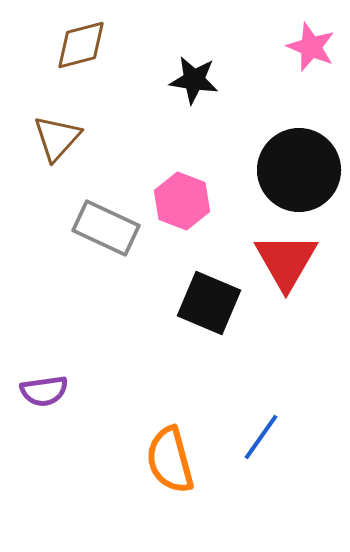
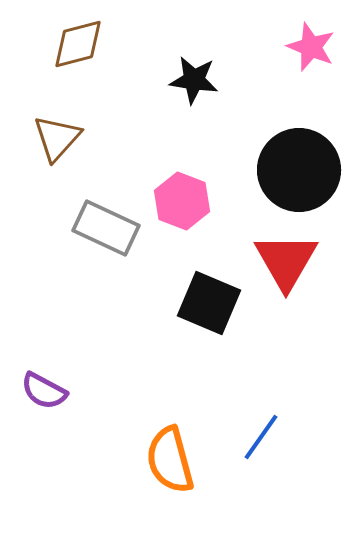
brown diamond: moved 3 px left, 1 px up
purple semicircle: rotated 36 degrees clockwise
